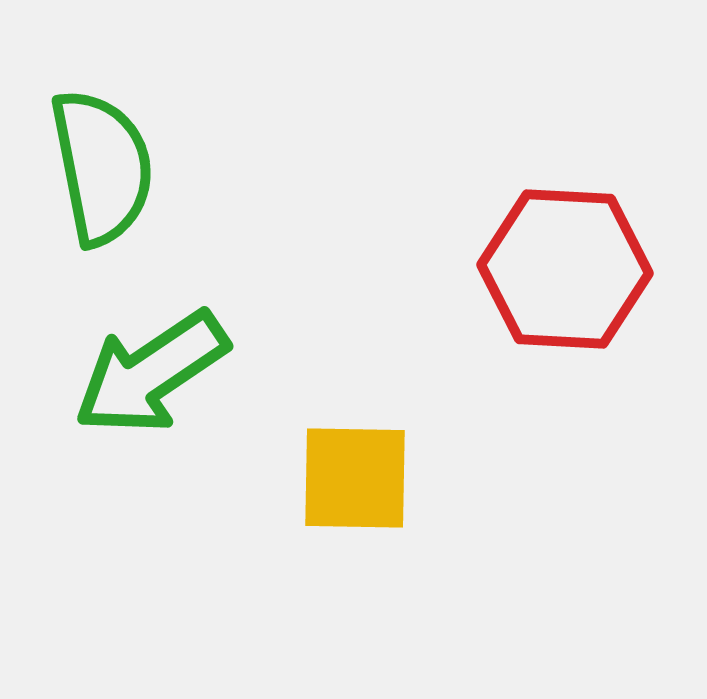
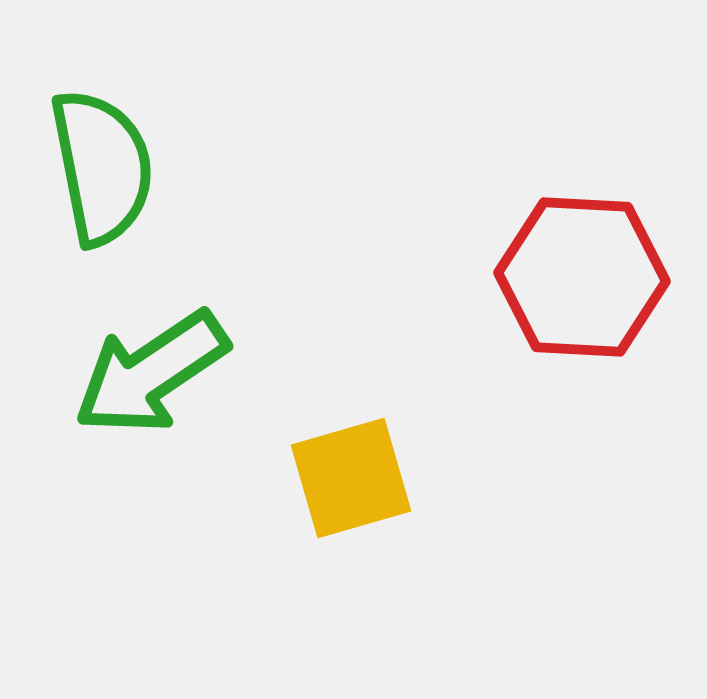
red hexagon: moved 17 px right, 8 px down
yellow square: moved 4 px left; rotated 17 degrees counterclockwise
